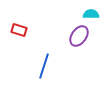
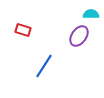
red rectangle: moved 4 px right
blue line: rotated 15 degrees clockwise
